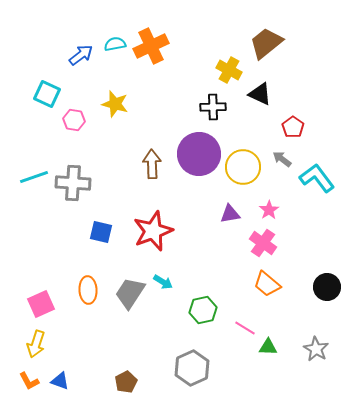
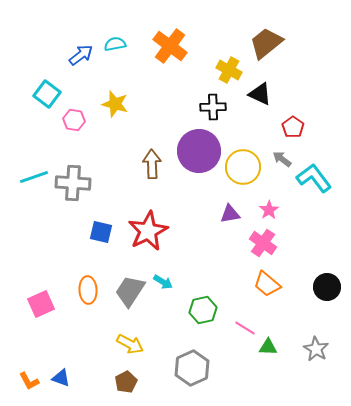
orange cross: moved 19 px right; rotated 28 degrees counterclockwise
cyan square: rotated 12 degrees clockwise
purple circle: moved 3 px up
cyan L-shape: moved 3 px left
red star: moved 5 px left; rotated 6 degrees counterclockwise
gray trapezoid: moved 2 px up
yellow arrow: moved 94 px right; rotated 80 degrees counterclockwise
blue triangle: moved 1 px right, 3 px up
